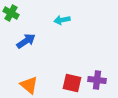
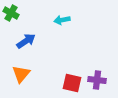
orange triangle: moved 8 px left, 11 px up; rotated 30 degrees clockwise
